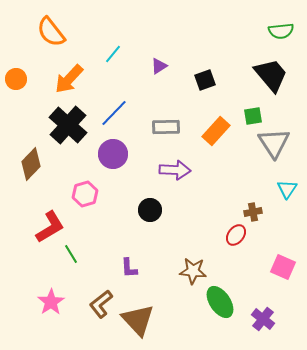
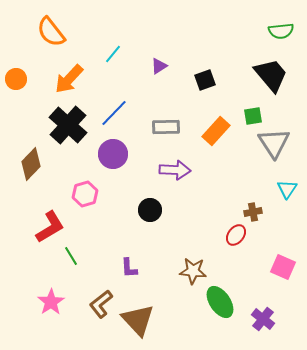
green line: moved 2 px down
